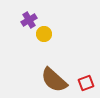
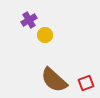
yellow circle: moved 1 px right, 1 px down
